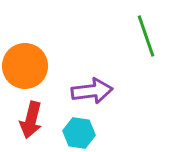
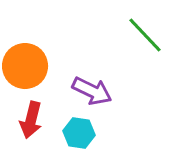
green line: moved 1 px left, 1 px up; rotated 24 degrees counterclockwise
purple arrow: rotated 33 degrees clockwise
